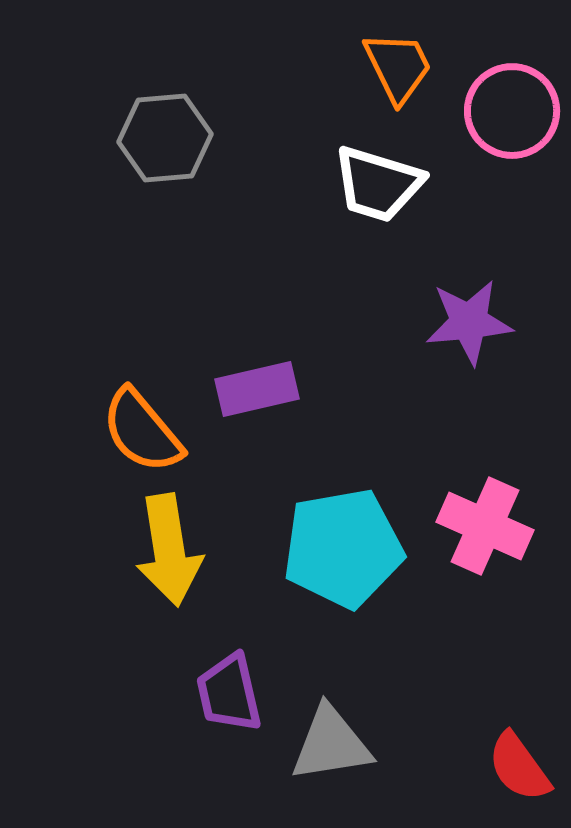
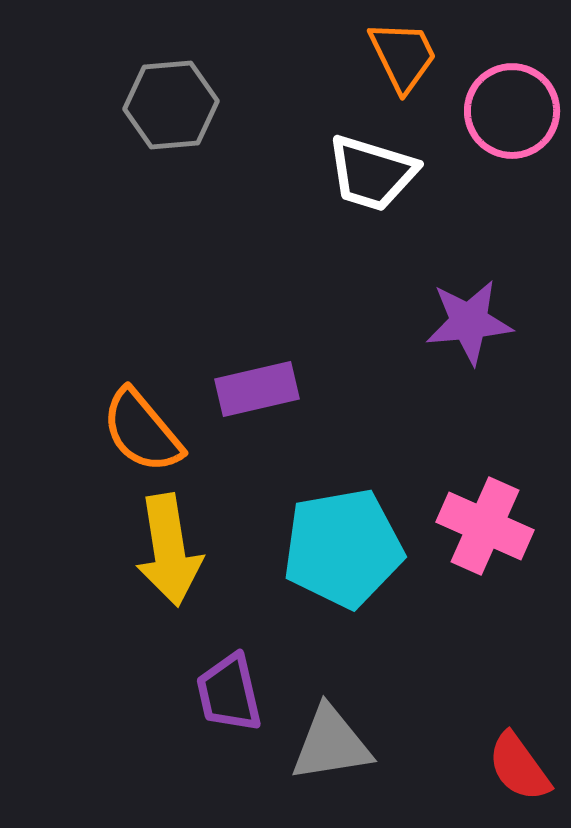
orange trapezoid: moved 5 px right, 11 px up
gray hexagon: moved 6 px right, 33 px up
white trapezoid: moved 6 px left, 11 px up
